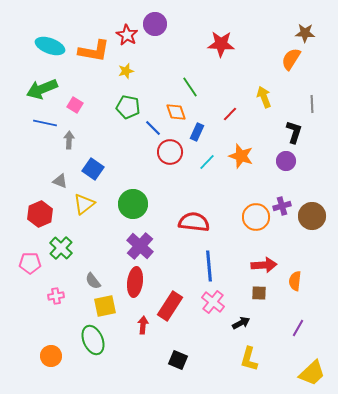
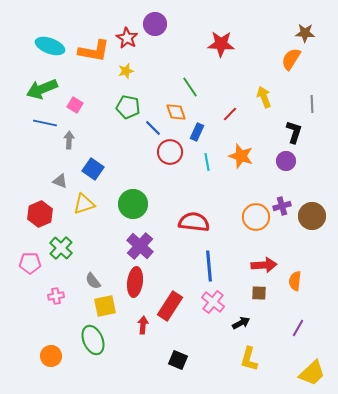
red star at (127, 35): moved 3 px down
cyan line at (207, 162): rotated 54 degrees counterclockwise
yellow triangle at (84, 204): rotated 20 degrees clockwise
